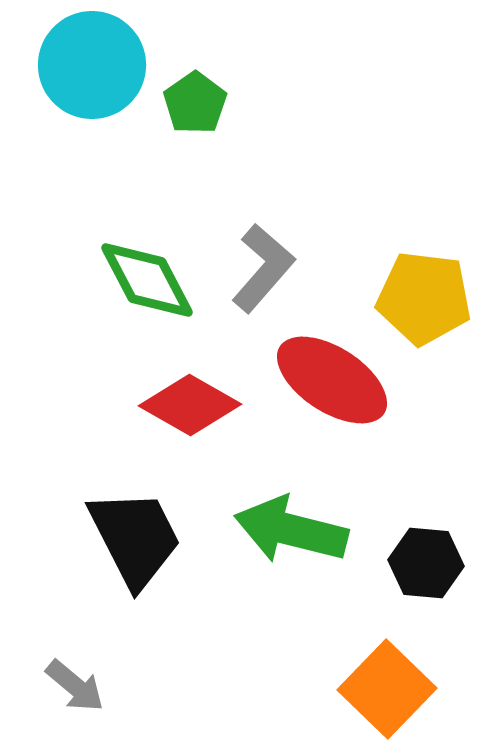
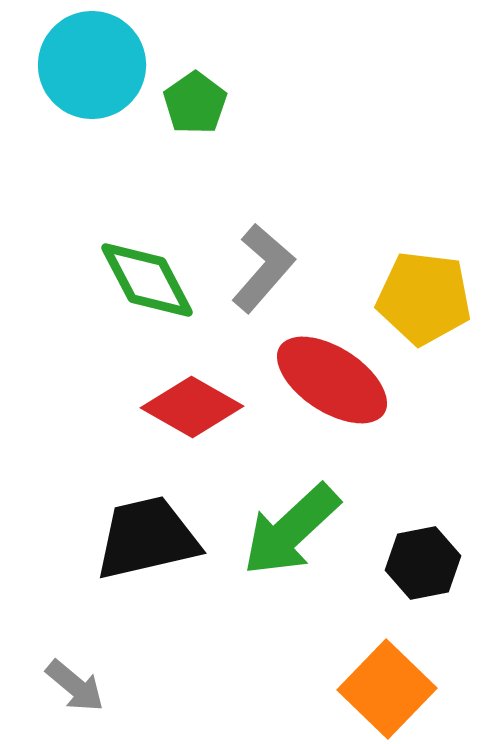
red diamond: moved 2 px right, 2 px down
green arrow: rotated 57 degrees counterclockwise
black trapezoid: moved 12 px right; rotated 76 degrees counterclockwise
black hexagon: moved 3 px left; rotated 16 degrees counterclockwise
